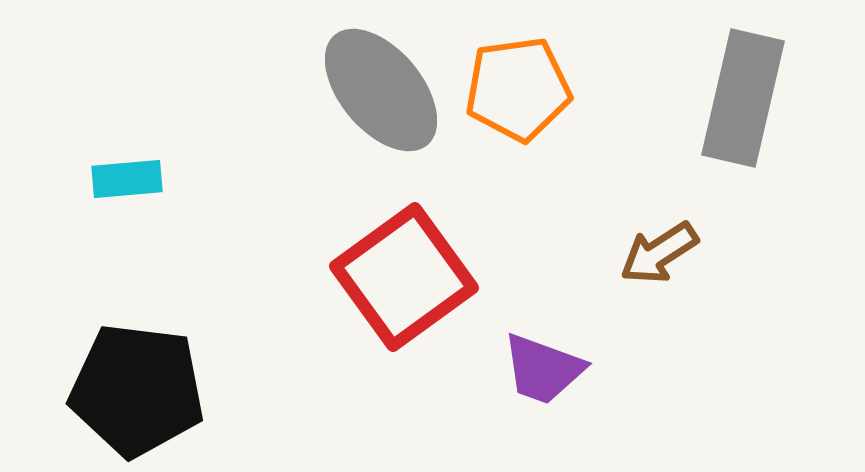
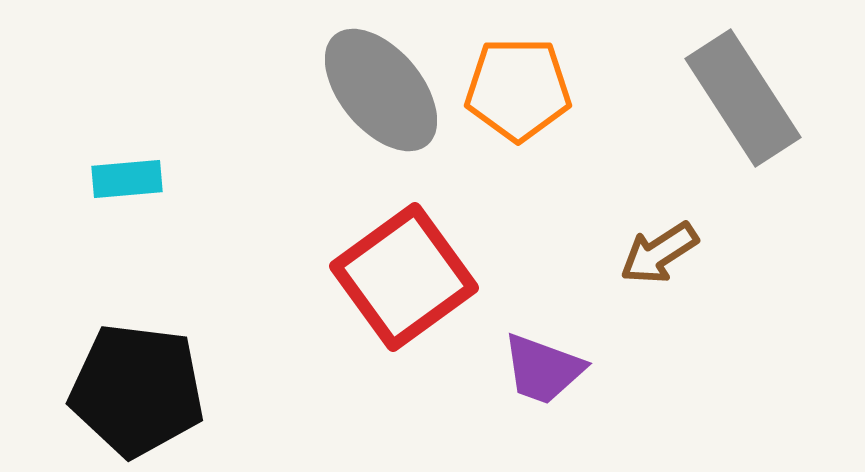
orange pentagon: rotated 8 degrees clockwise
gray rectangle: rotated 46 degrees counterclockwise
